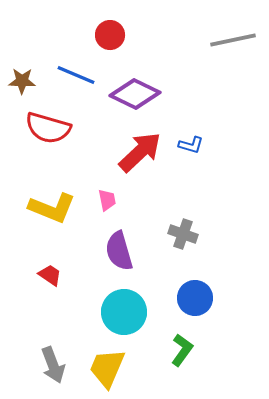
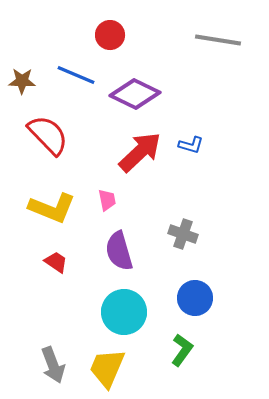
gray line: moved 15 px left; rotated 21 degrees clockwise
red semicircle: moved 7 px down; rotated 150 degrees counterclockwise
red trapezoid: moved 6 px right, 13 px up
